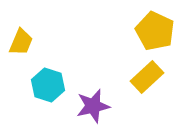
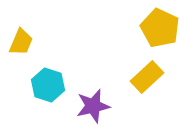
yellow pentagon: moved 5 px right, 3 px up
